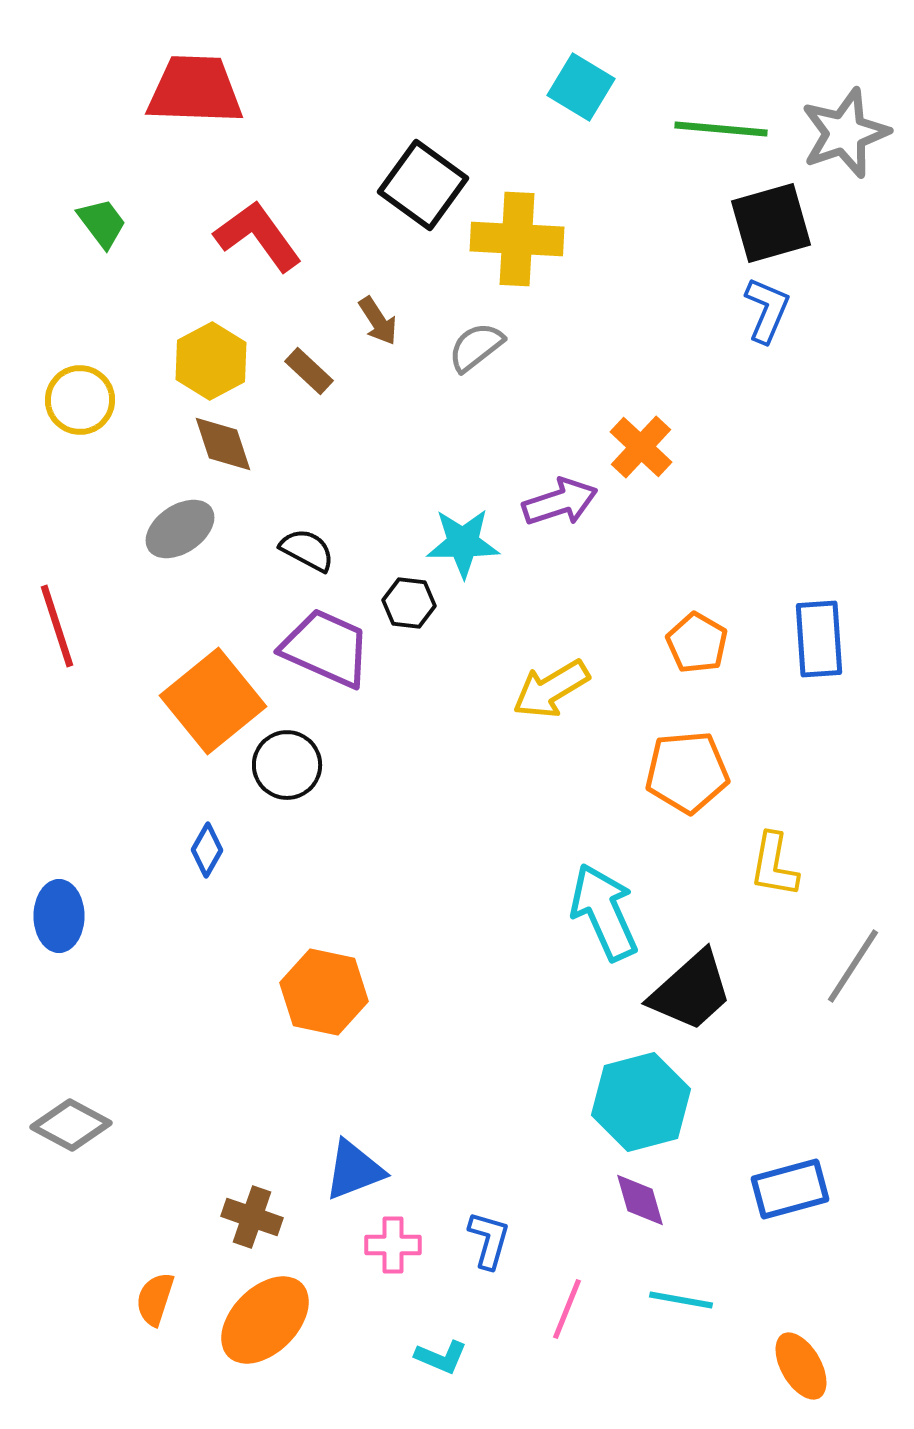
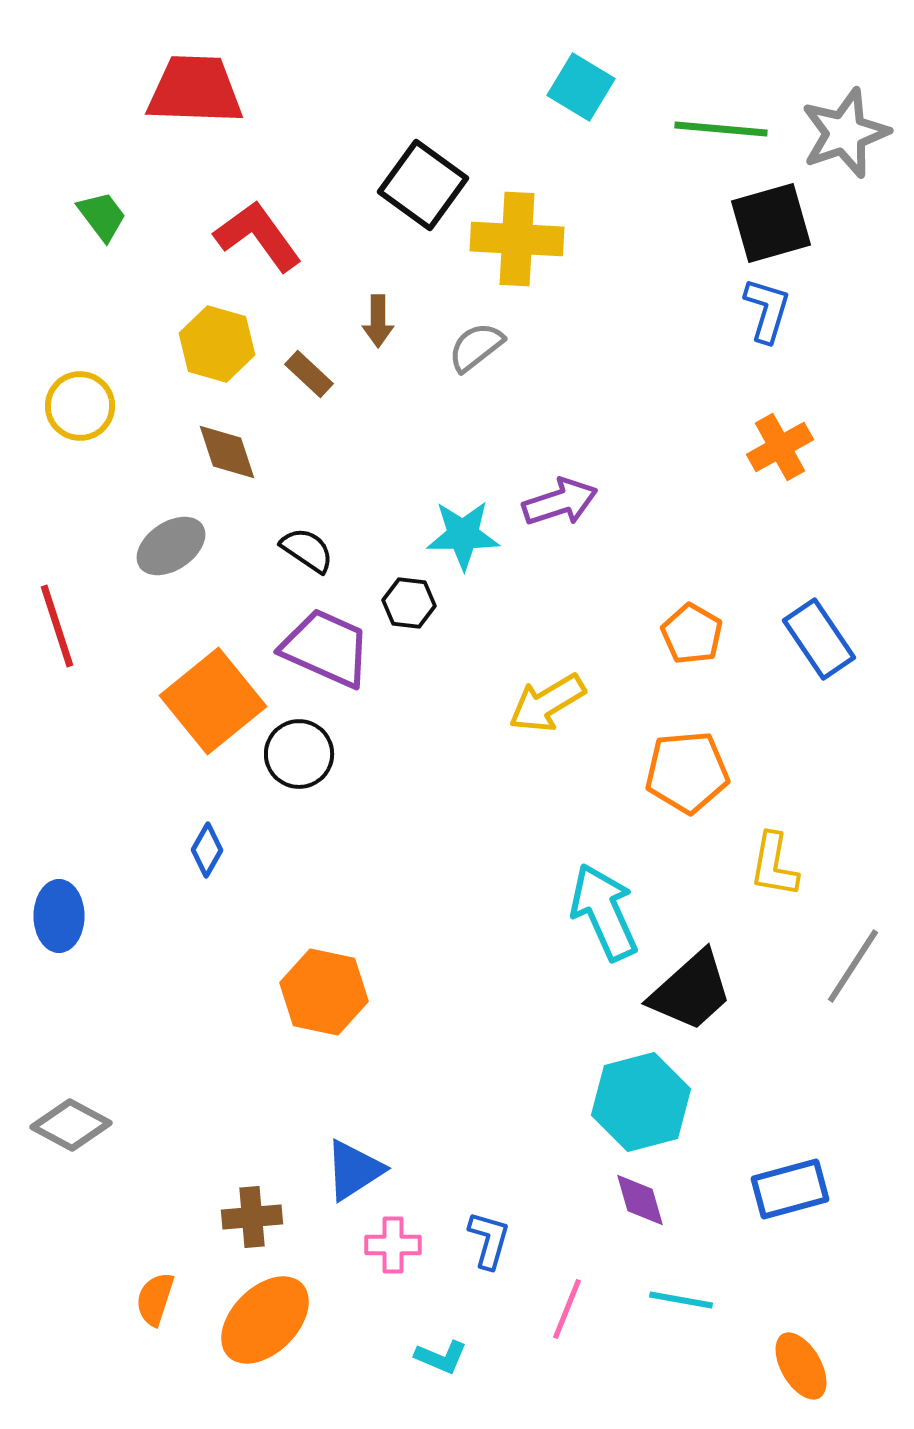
green trapezoid at (102, 223): moved 7 px up
blue L-shape at (767, 310): rotated 6 degrees counterclockwise
brown arrow at (378, 321): rotated 33 degrees clockwise
yellow hexagon at (211, 361): moved 6 px right, 17 px up; rotated 16 degrees counterclockwise
brown rectangle at (309, 371): moved 3 px down
yellow circle at (80, 400): moved 6 px down
brown diamond at (223, 444): moved 4 px right, 8 px down
orange cross at (641, 447): moved 139 px right; rotated 18 degrees clockwise
gray ellipse at (180, 529): moved 9 px left, 17 px down
cyan star at (463, 543): moved 8 px up
black semicircle at (307, 550): rotated 6 degrees clockwise
blue rectangle at (819, 639): rotated 30 degrees counterclockwise
orange pentagon at (697, 643): moved 5 px left, 9 px up
yellow arrow at (551, 689): moved 4 px left, 14 px down
black circle at (287, 765): moved 12 px right, 11 px up
blue triangle at (354, 1170): rotated 12 degrees counterclockwise
brown cross at (252, 1217): rotated 24 degrees counterclockwise
